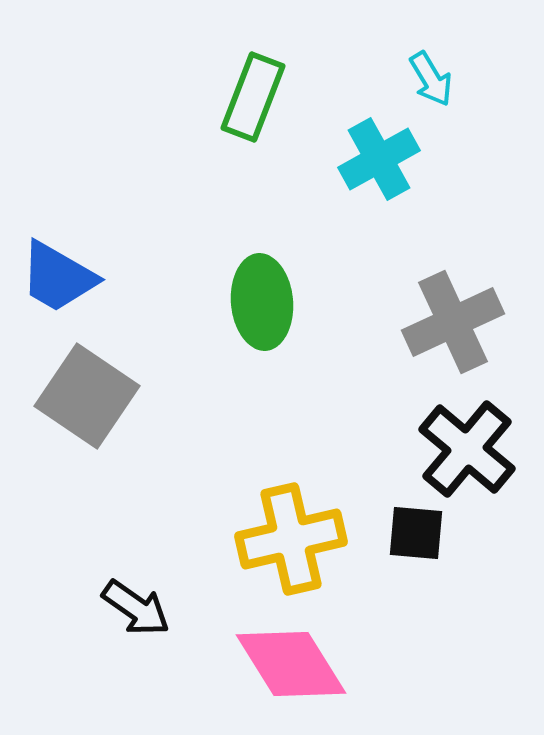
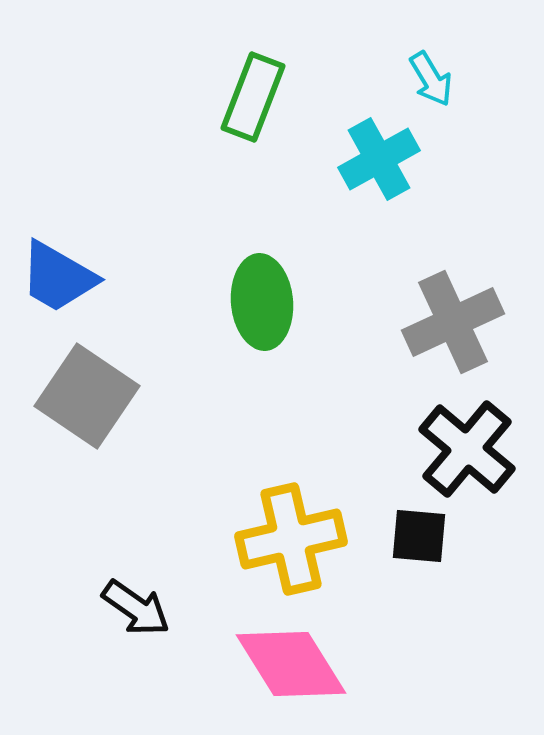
black square: moved 3 px right, 3 px down
